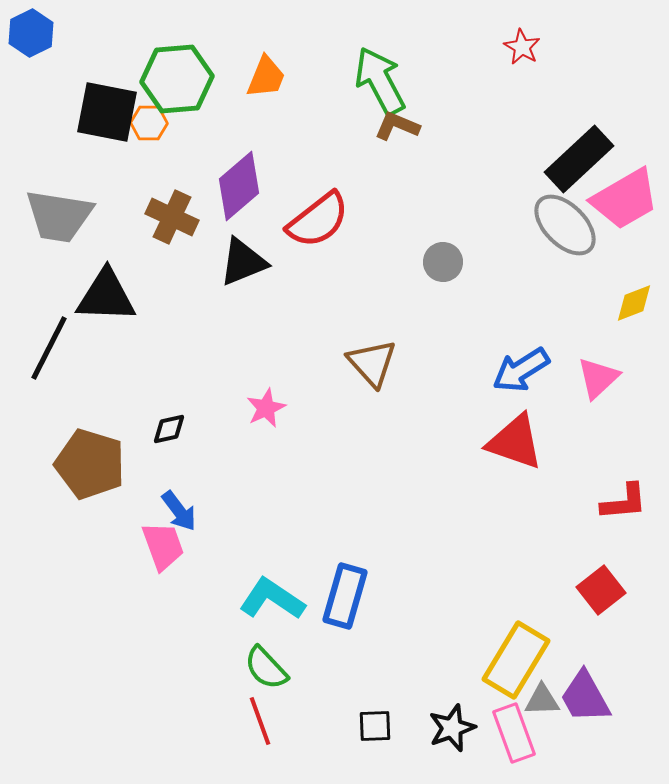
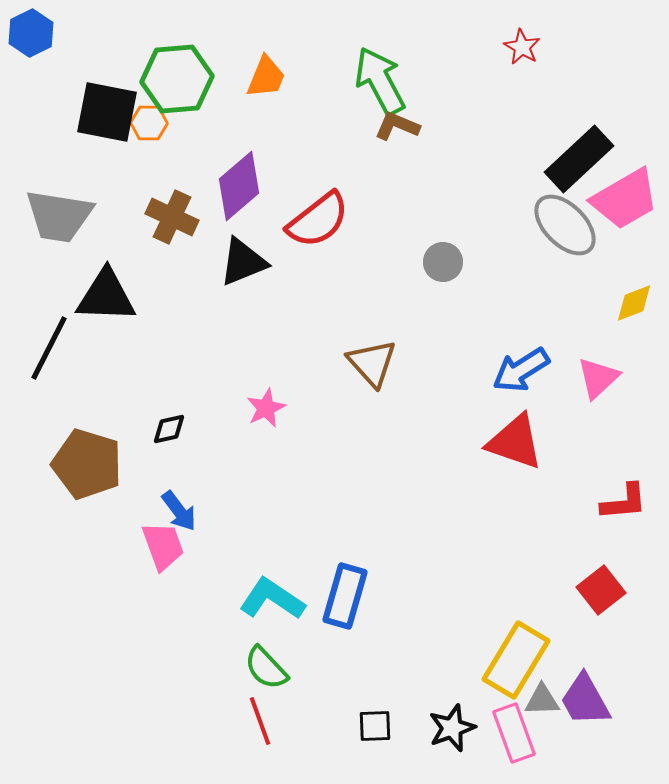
brown pentagon at (90, 464): moved 3 px left
purple trapezoid at (585, 697): moved 3 px down
